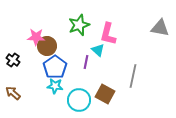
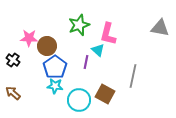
pink star: moved 7 px left, 1 px down
